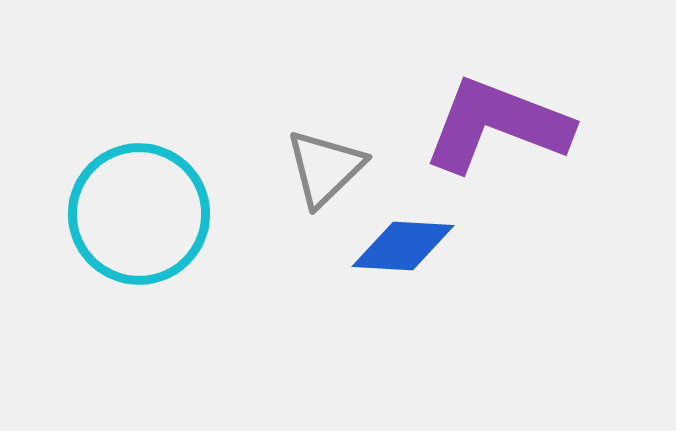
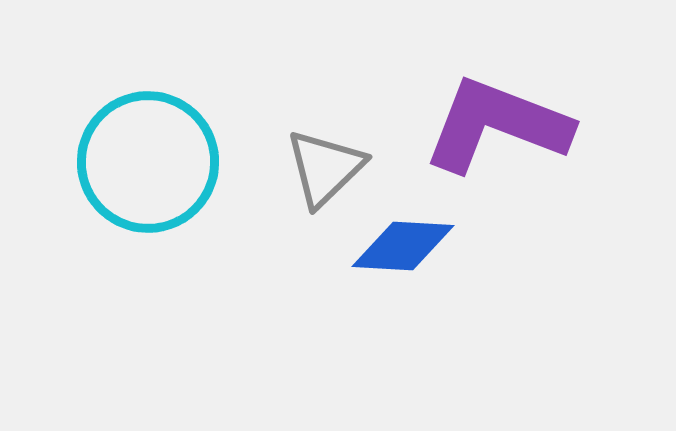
cyan circle: moved 9 px right, 52 px up
